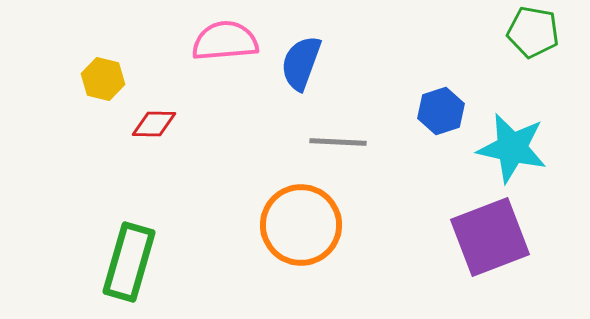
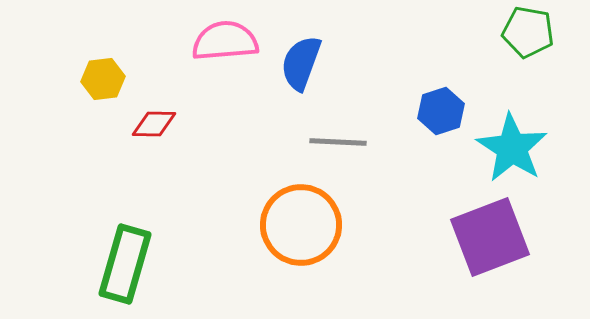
green pentagon: moved 5 px left
yellow hexagon: rotated 21 degrees counterclockwise
cyan star: rotated 20 degrees clockwise
green rectangle: moved 4 px left, 2 px down
